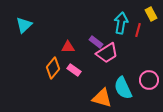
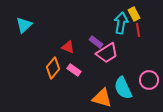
yellow rectangle: moved 17 px left
red line: rotated 24 degrees counterclockwise
red triangle: rotated 24 degrees clockwise
